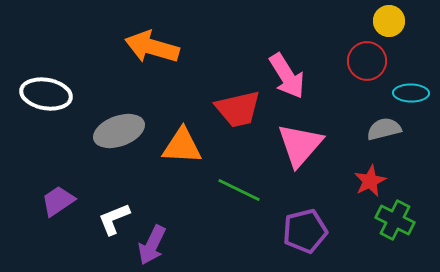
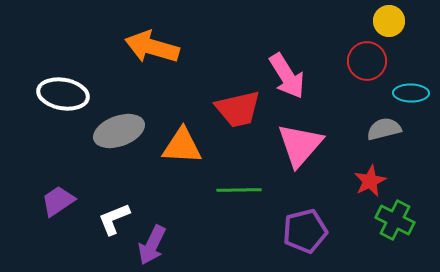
white ellipse: moved 17 px right
green line: rotated 27 degrees counterclockwise
